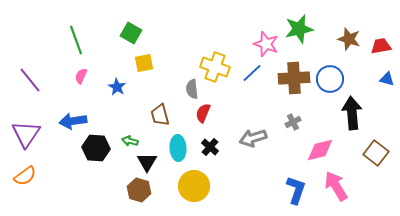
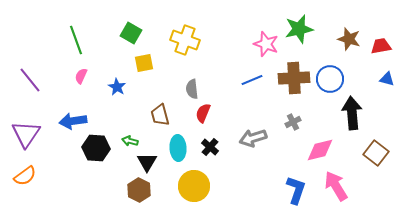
yellow cross: moved 30 px left, 27 px up
blue line: moved 7 px down; rotated 20 degrees clockwise
brown hexagon: rotated 10 degrees clockwise
